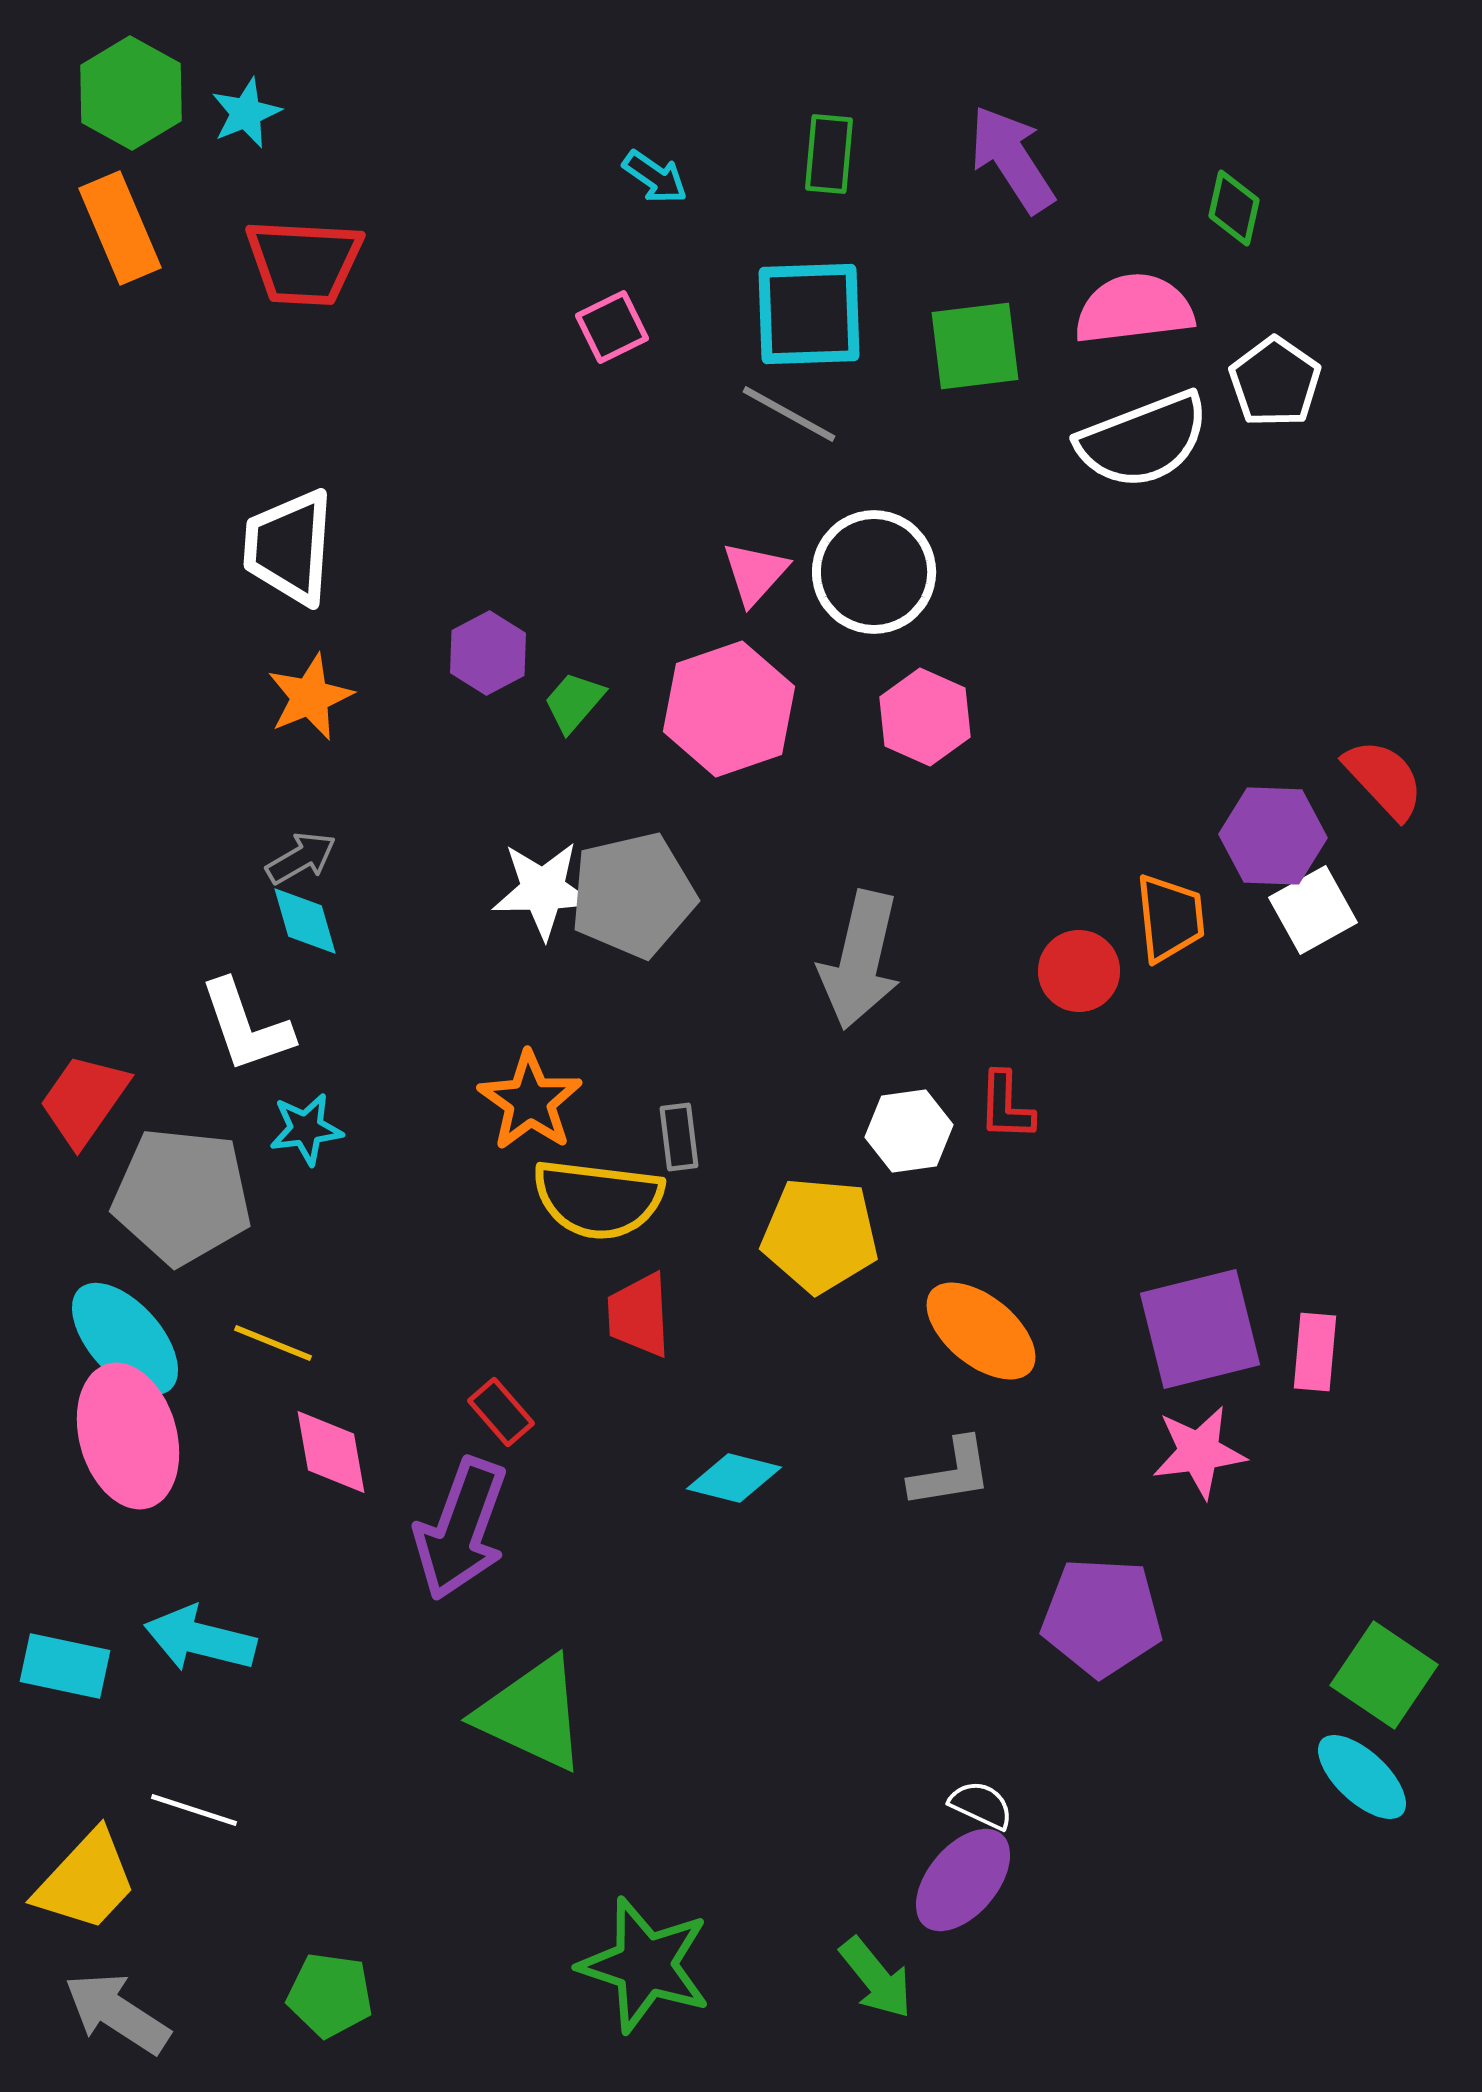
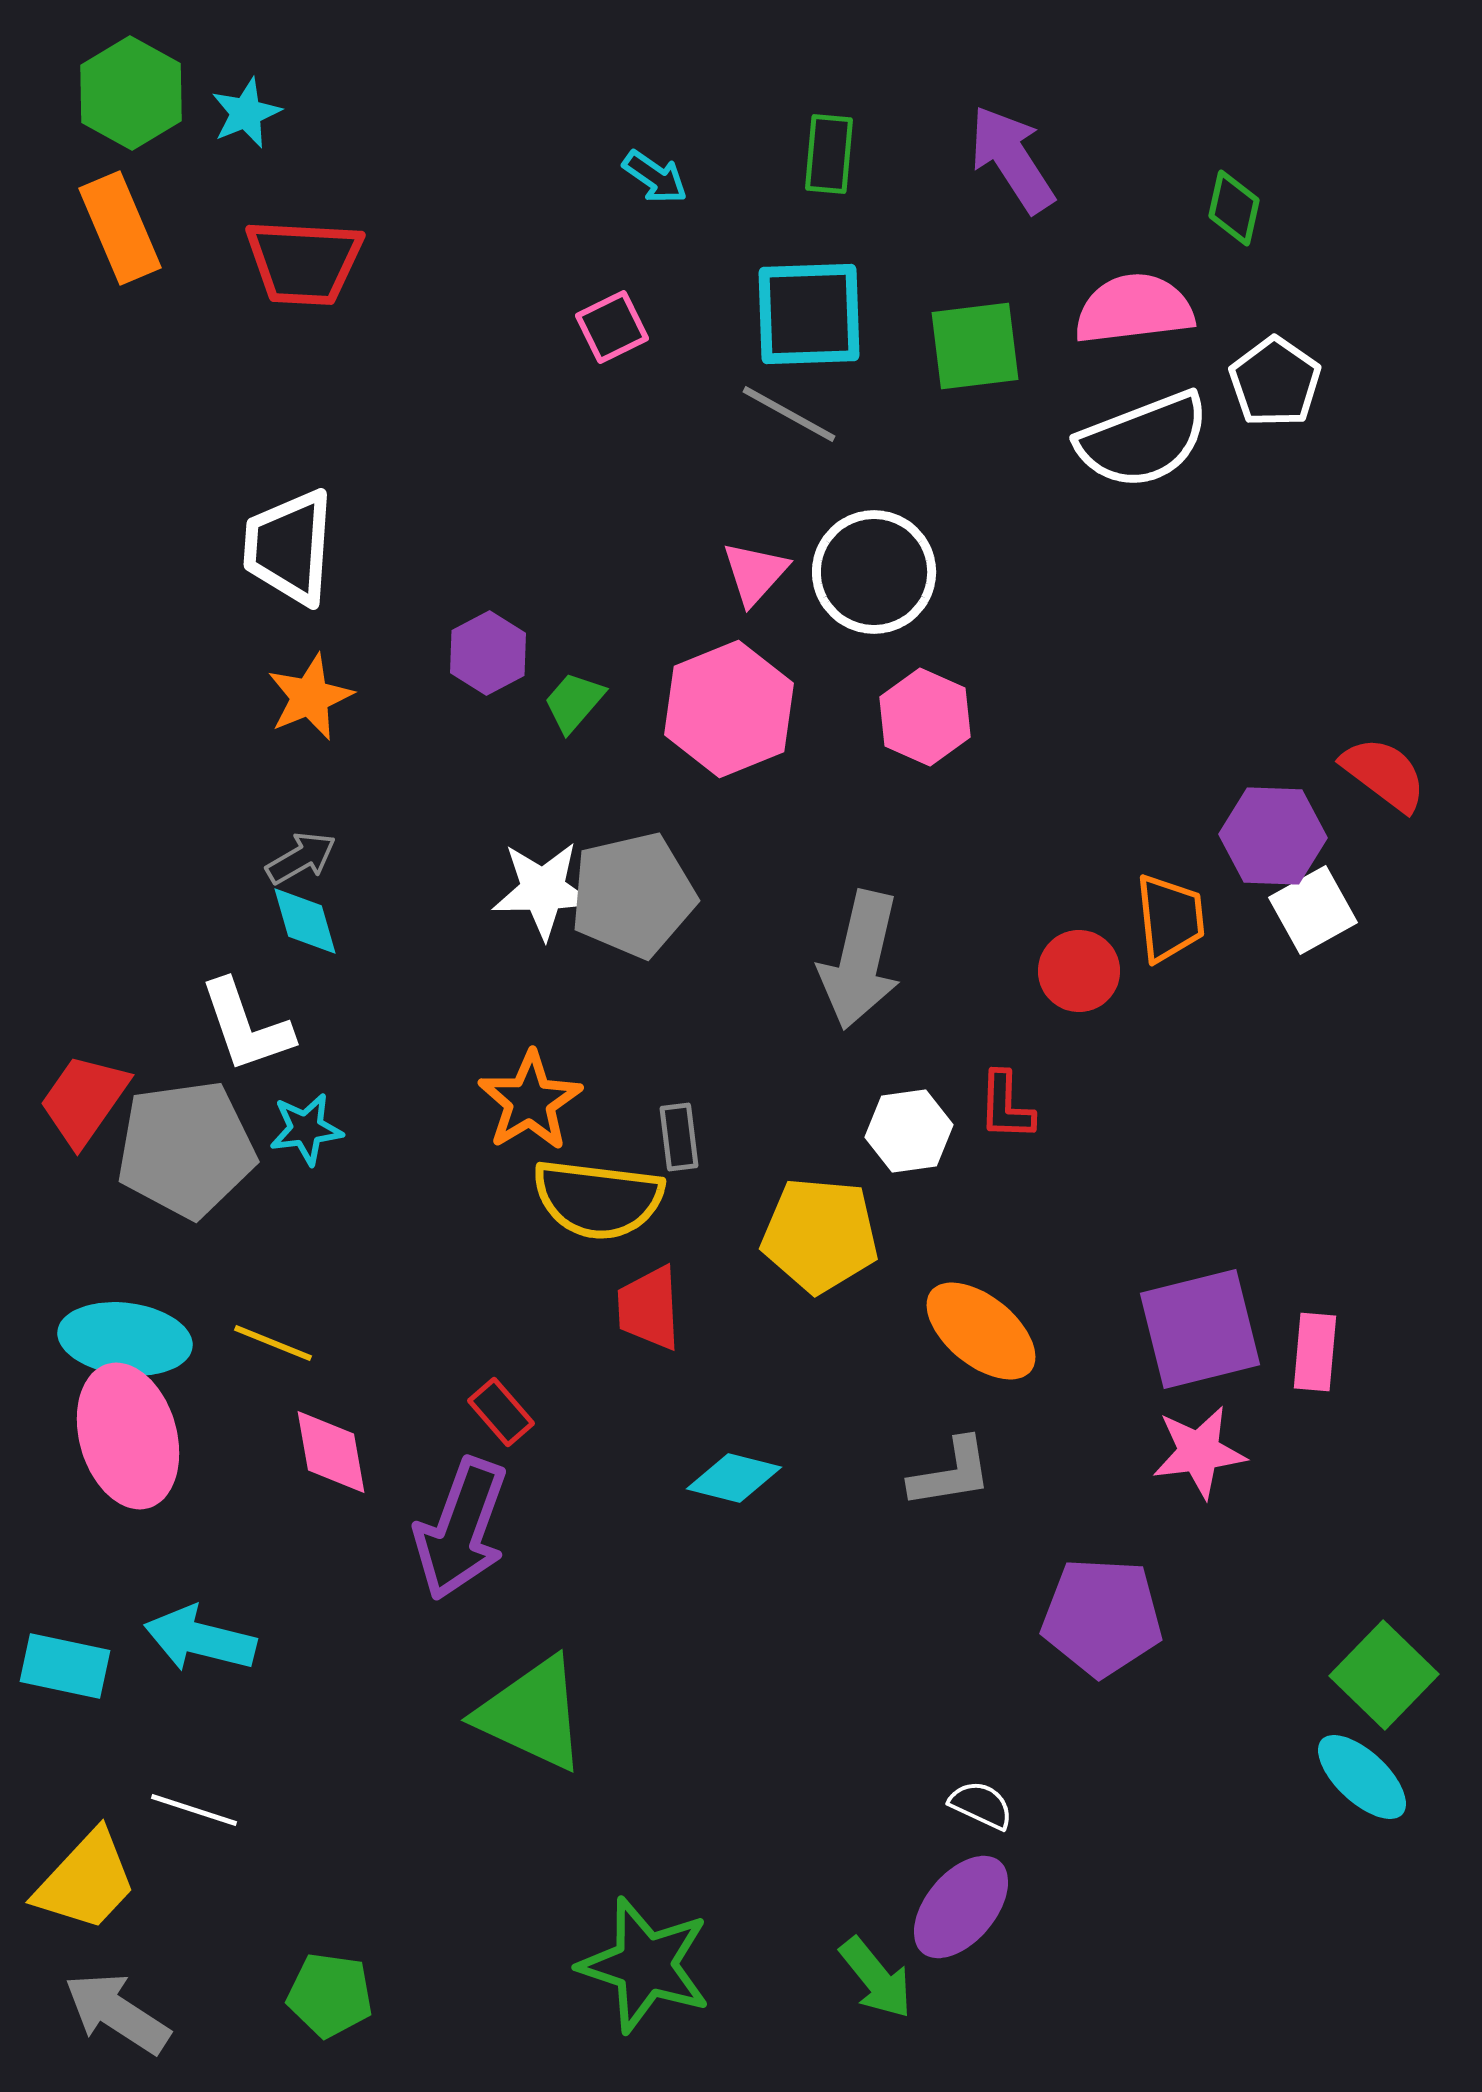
pink hexagon at (729, 709): rotated 3 degrees counterclockwise
red semicircle at (1384, 779): moved 5 px up; rotated 10 degrees counterclockwise
orange star at (530, 1101): rotated 6 degrees clockwise
gray pentagon at (182, 1196): moved 4 px right, 47 px up; rotated 14 degrees counterclockwise
red trapezoid at (639, 1315): moved 10 px right, 7 px up
cyan ellipse at (125, 1339): rotated 41 degrees counterclockwise
green square at (1384, 1675): rotated 10 degrees clockwise
purple ellipse at (963, 1880): moved 2 px left, 27 px down
